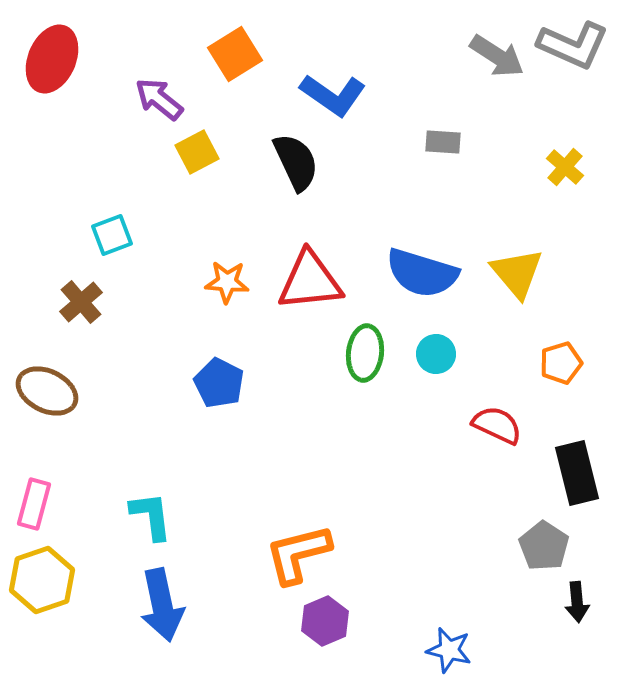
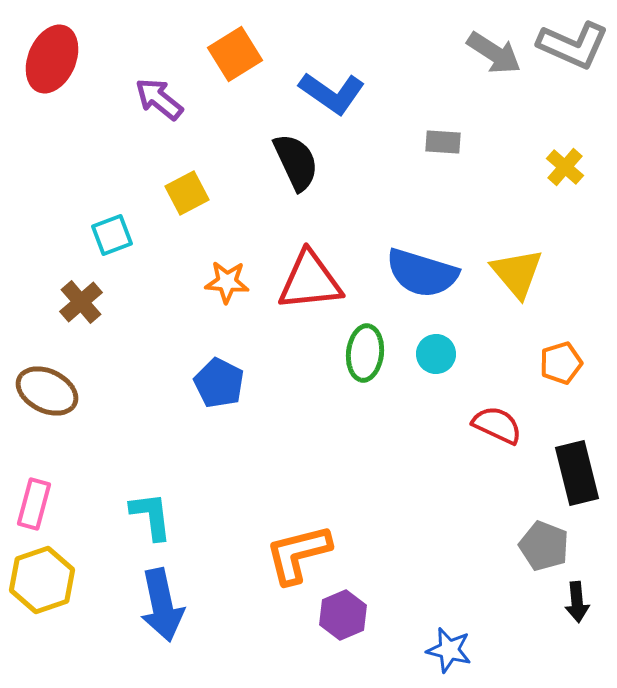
gray arrow: moved 3 px left, 3 px up
blue L-shape: moved 1 px left, 2 px up
yellow square: moved 10 px left, 41 px down
gray pentagon: rotated 12 degrees counterclockwise
purple hexagon: moved 18 px right, 6 px up
